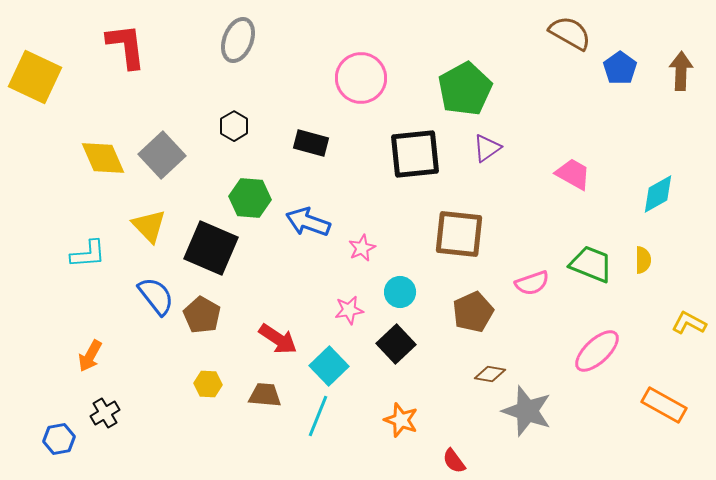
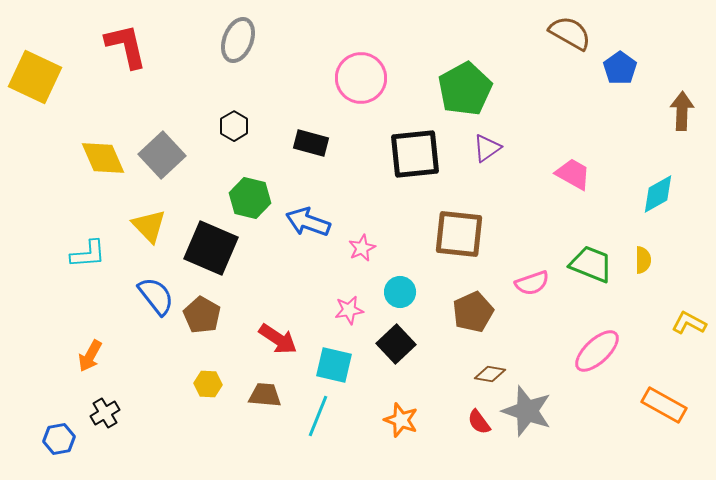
red L-shape at (126, 46): rotated 6 degrees counterclockwise
brown arrow at (681, 71): moved 1 px right, 40 px down
green hexagon at (250, 198): rotated 9 degrees clockwise
cyan square at (329, 366): moved 5 px right, 1 px up; rotated 33 degrees counterclockwise
red semicircle at (454, 461): moved 25 px right, 39 px up
